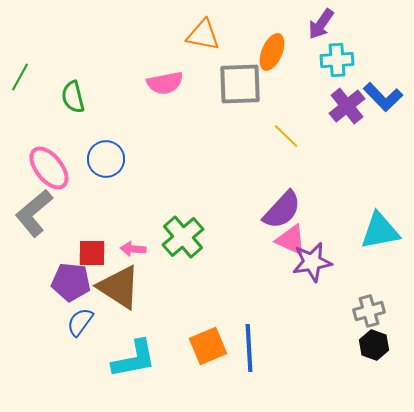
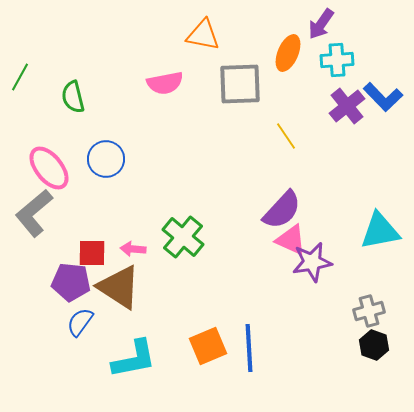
orange ellipse: moved 16 px right, 1 px down
yellow line: rotated 12 degrees clockwise
green cross: rotated 9 degrees counterclockwise
